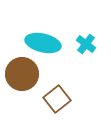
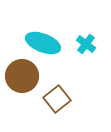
cyan ellipse: rotated 8 degrees clockwise
brown circle: moved 2 px down
